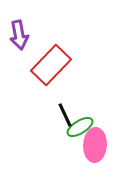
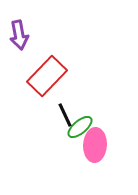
red rectangle: moved 4 px left, 11 px down
green ellipse: rotated 8 degrees counterclockwise
